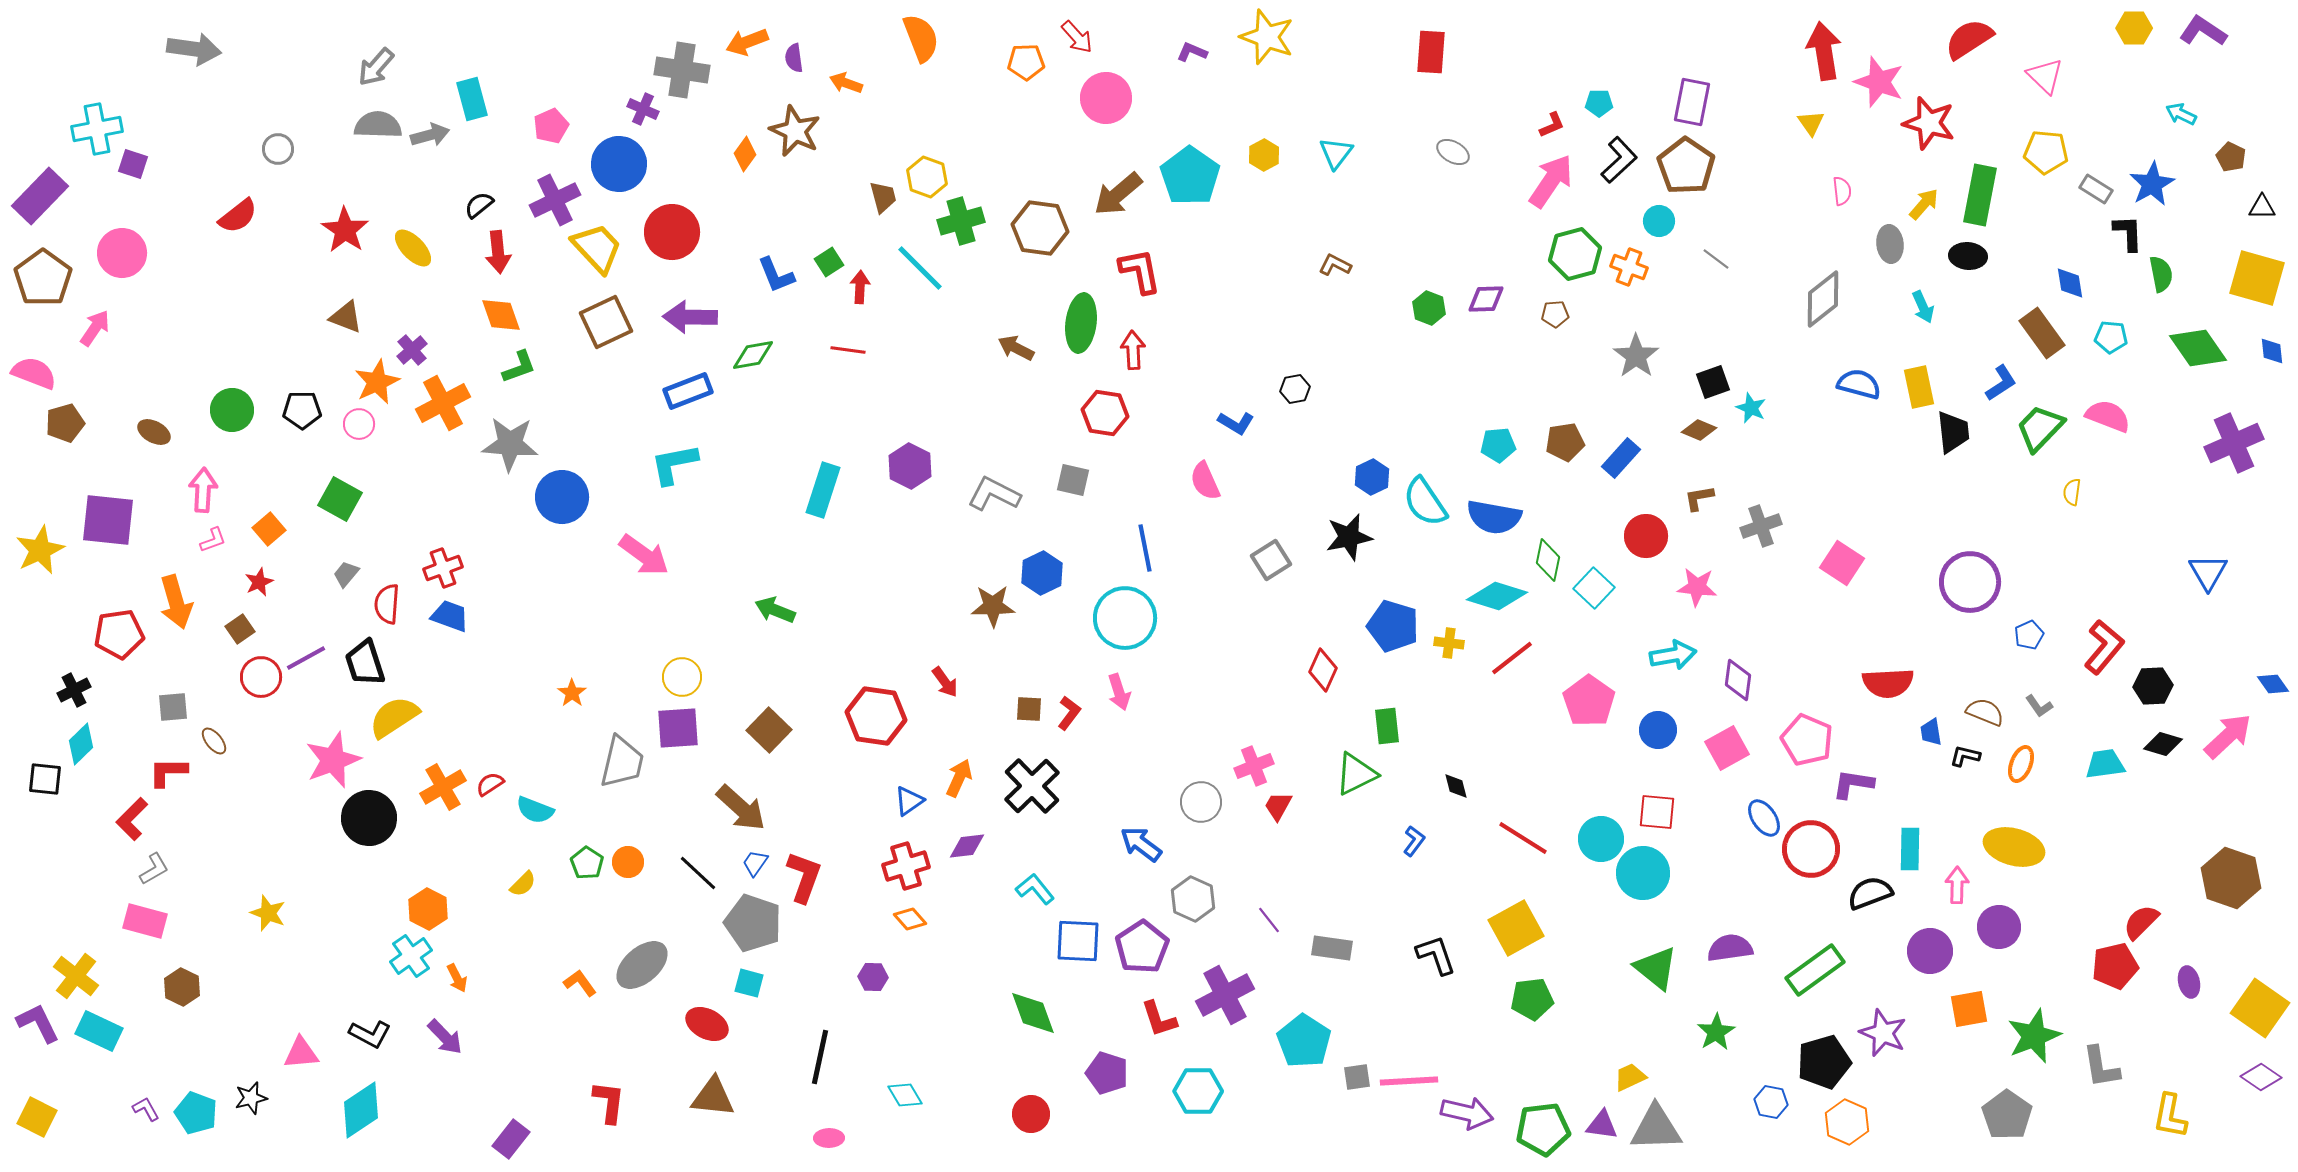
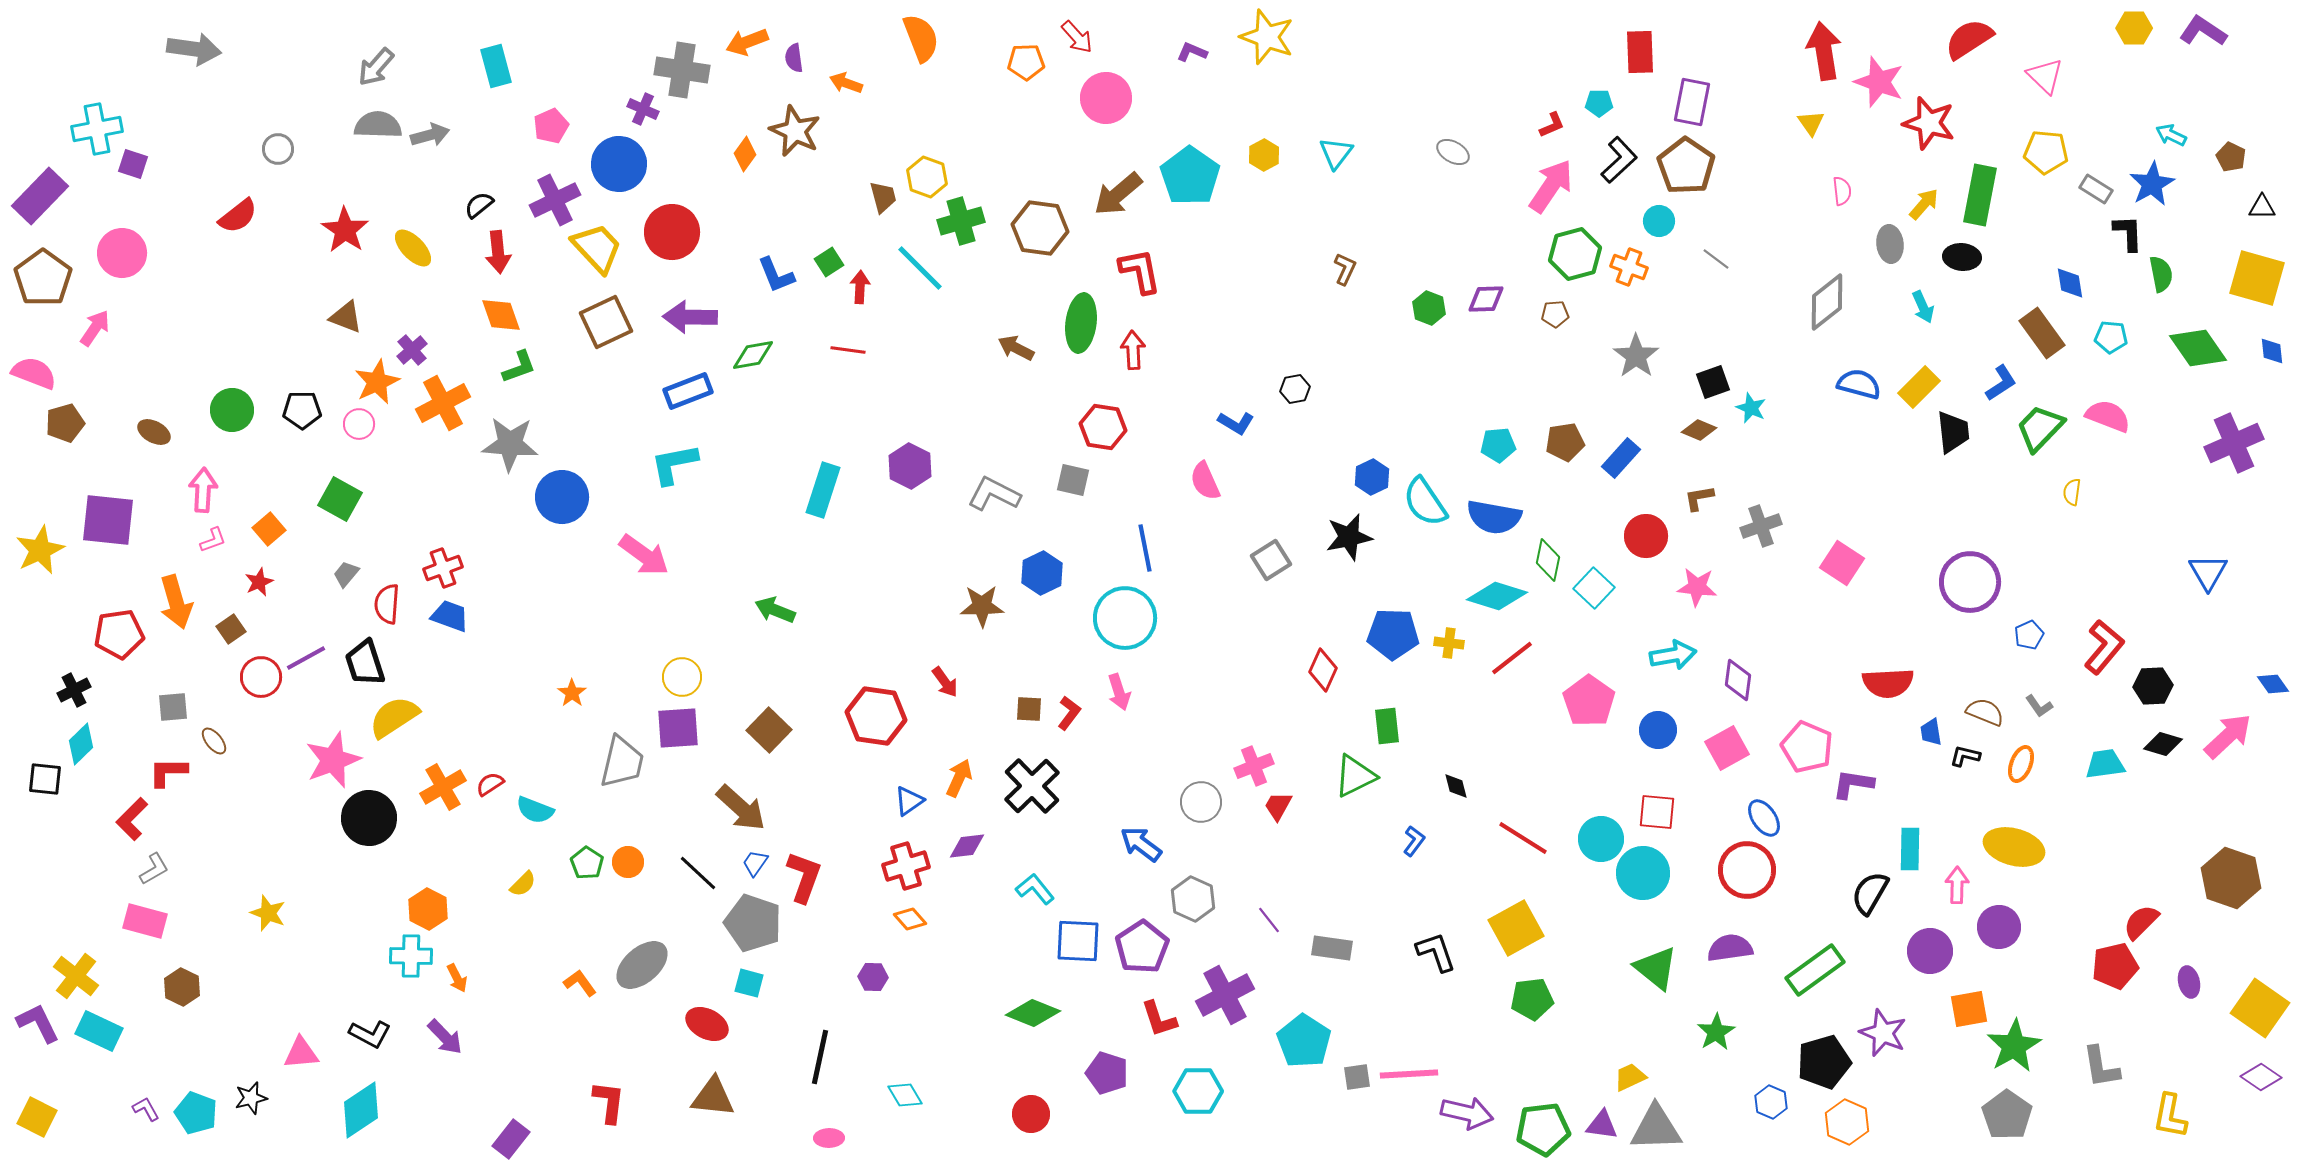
red rectangle at (1431, 52): moved 209 px right; rotated 6 degrees counterclockwise
cyan rectangle at (472, 99): moved 24 px right, 33 px up
cyan arrow at (2181, 114): moved 10 px left, 21 px down
pink arrow at (1551, 181): moved 5 px down
black ellipse at (1968, 256): moved 6 px left, 1 px down
brown L-shape at (1335, 265): moved 10 px right, 4 px down; rotated 88 degrees clockwise
gray diamond at (1823, 299): moved 4 px right, 3 px down
yellow rectangle at (1919, 387): rotated 57 degrees clockwise
red hexagon at (1105, 413): moved 2 px left, 14 px down
brown star at (993, 606): moved 11 px left
blue pentagon at (1393, 626): moved 8 px down; rotated 15 degrees counterclockwise
brown square at (240, 629): moved 9 px left
pink pentagon at (1807, 740): moved 7 px down
green triangle at (1356, 774): moved 1 px left, 2 px down
red circle at (1811, 849): moved 64 px left, 21 px down
black semicircle at (1870, 893): rotated 39 degrees counterclockwise
black L-shape at (1436, 955): moved 3 px up
cyan cross at (411, 956): rotated 36 degrees clockwise
green diamond at (1033, 1013): rotated 48 degrees counterclockwise
green star at (2034, 1036): moved 20 px left, 10 px down; rotated 8 degrees counterclockwise
pink line at (1409, 1081): moved 7 px up
blue hexagon at (1771, 1102): rotated 12 degrees clockwise
